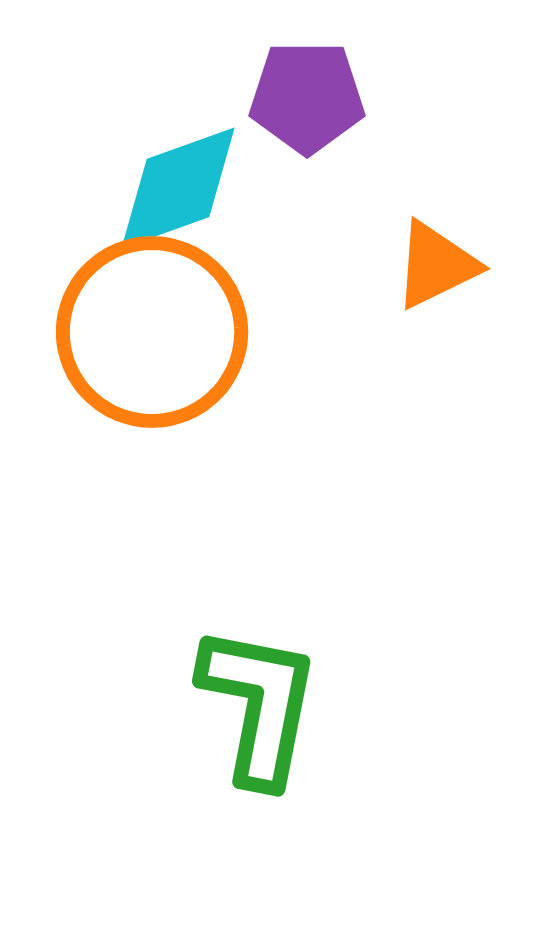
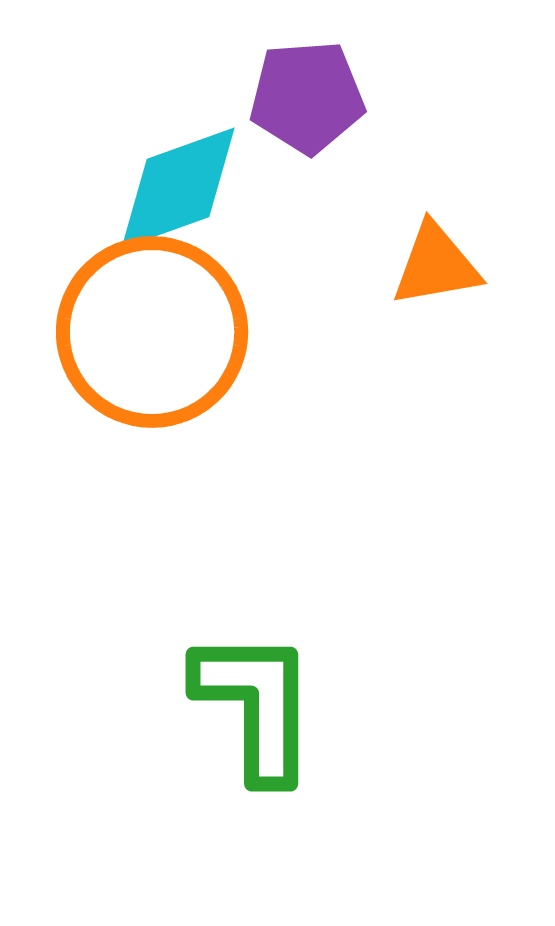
purple pentagon: rotated 4 degrees counterclockwise
orange triangle: rotated 16 degrees clockwise
green L-shape: moved 3 px left; rotated 11 degrees counterclockwise
